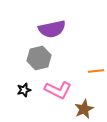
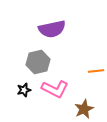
gray hexagon: moved 1 px left, 4 px down
pink L-shape: moved 3 px left, 1 px up
